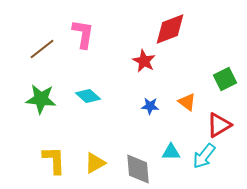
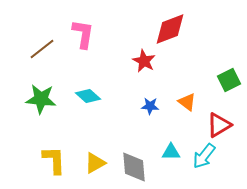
green square: moved 4 px right, 1 px down
gray diamond: moved 4 px left, 2 px up
